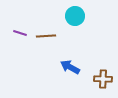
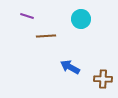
cyan circle: moved 6 px right, 3 px down
purple line: moved 7 px right, 17 px up
